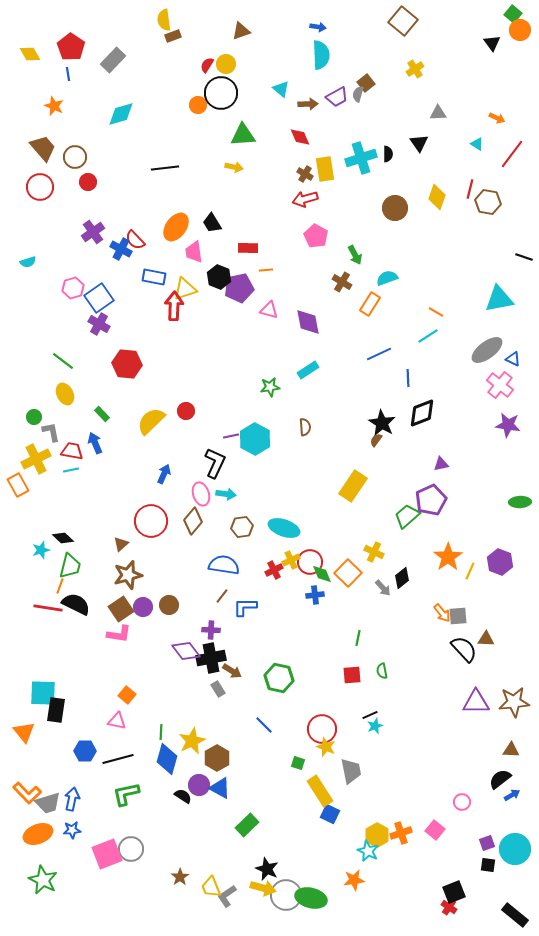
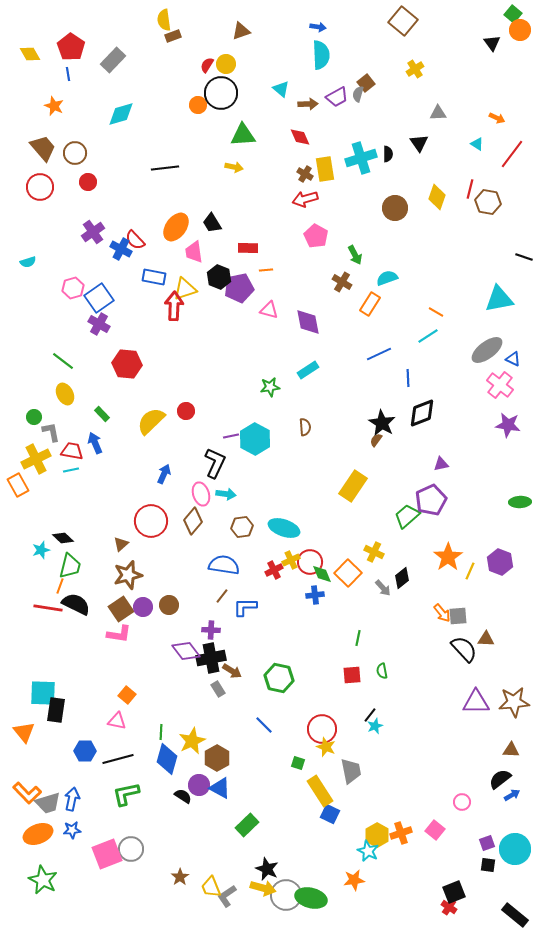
brown circle at (75, 157): moved 4 px up
black line at (370, 715): rotated 28 degrees counterclockwise
